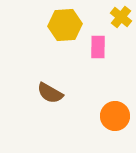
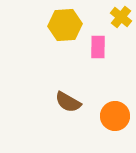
brown semicircle: moved 18 px right, 9 px down
